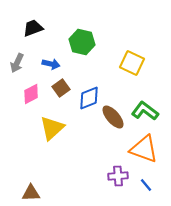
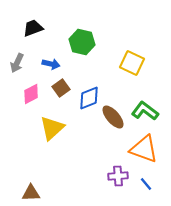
blue line: moved 1 px up
